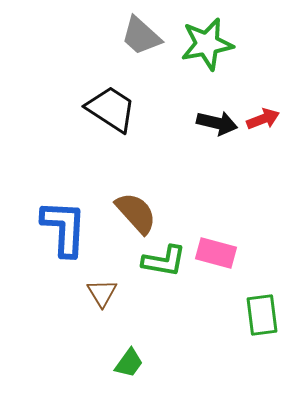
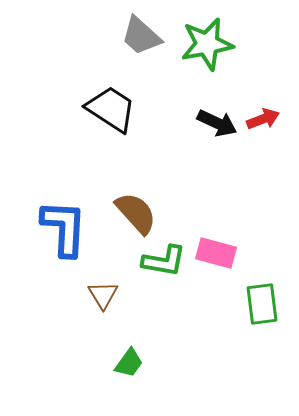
black arrow: rotated 12 degrees clockwise
brown triangle: moved 1 px right, 2 px down
green rectangle: moved 11 px up
